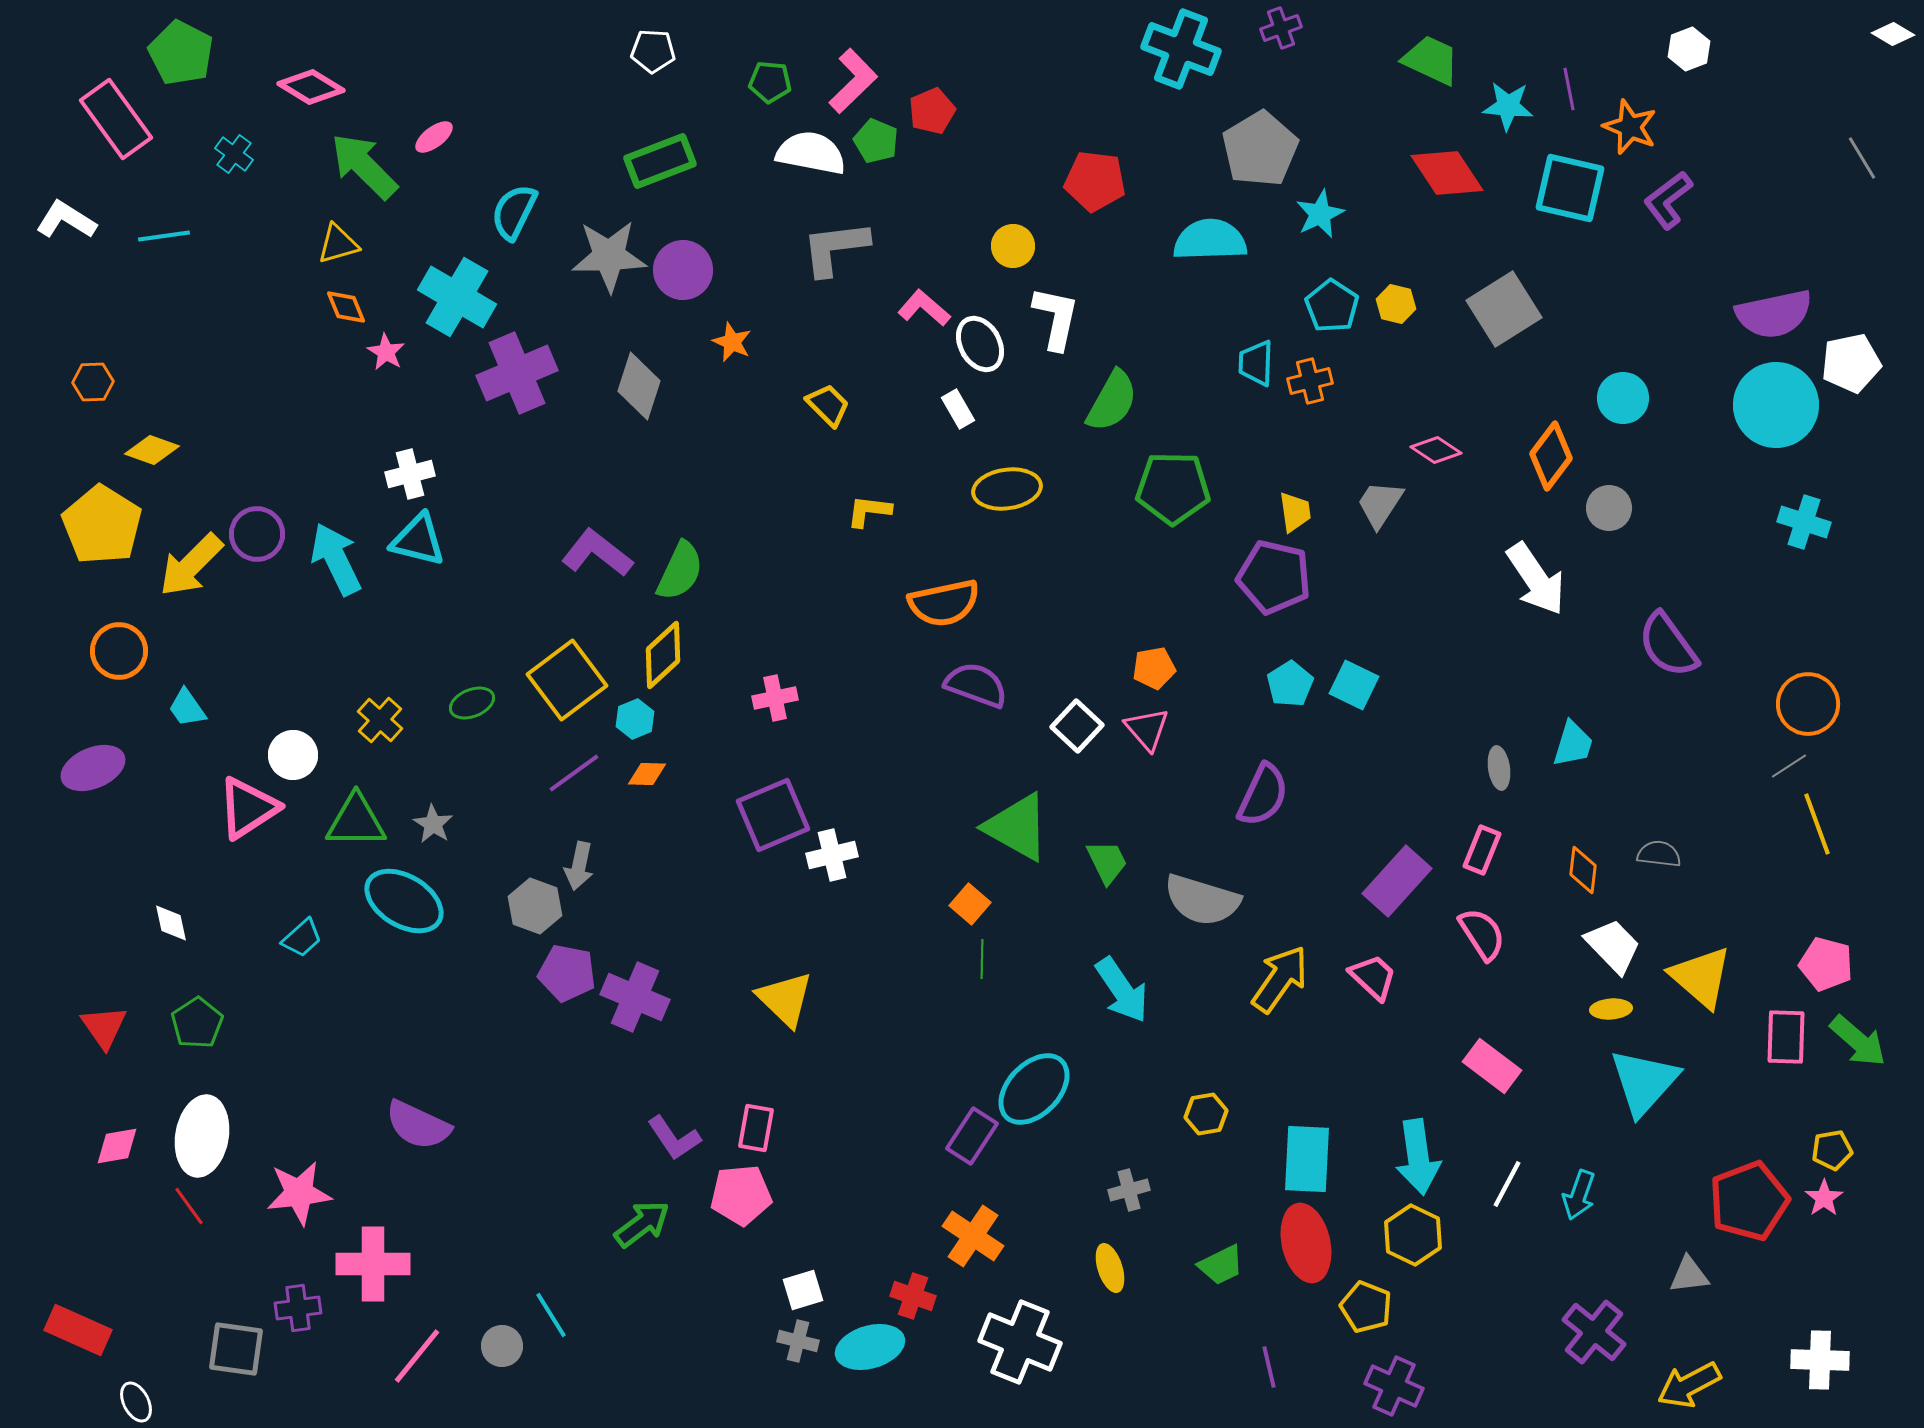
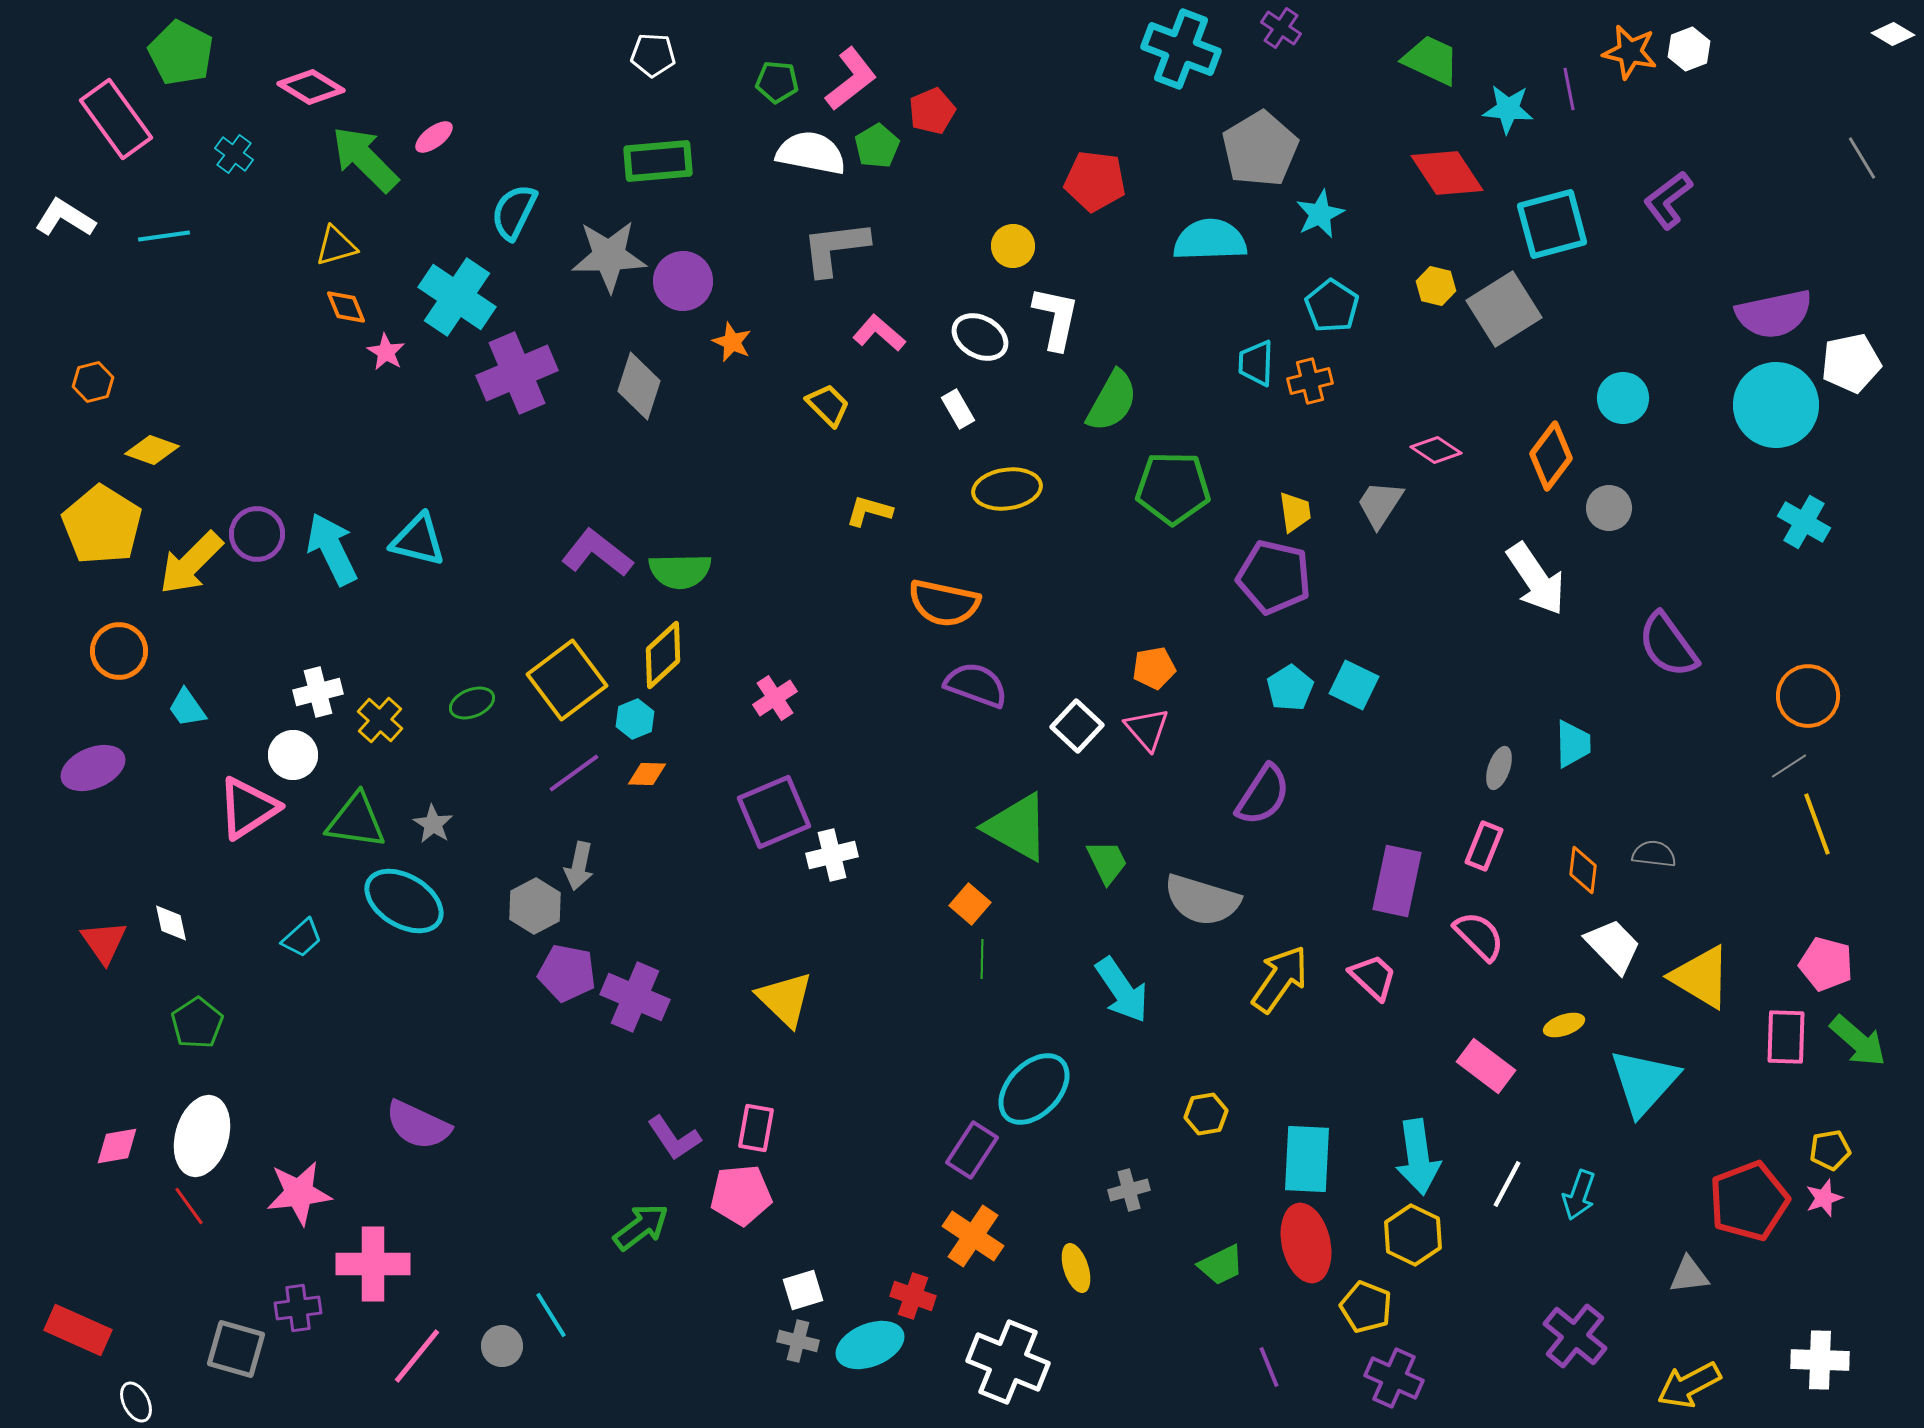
purple cross at (1281, 28): rotated 36 degrees counterclockwise
white pentagon at (653, 51): moved 4 px down
pink L-shape at (853, 81): moved 2 px left, 2 px up; rotated 6 degrees clockwise
green pentagon at (770, 82): moved 7 px right
cyan star at (1508, 106): moved 3 px down
orange star at (1630, 127): moved 75 px up; rotated 10 degrees counterclockwise
green pentagon at (876, 141): moved 1 px right, 5 px down; rotated 18 degrees clockwise
green rectangle at (660, 161): moved 2 px left; rotated 16 degrees clockwise
green arrow at (364, 166): moved 1 px right, 7 px up
cyan square at (1570, 188): moved 18 px left, 36 px down; rotated 28 degrees counterclockwise
white L-shape at (66, 220): moved 1 px left, 2 px up
yellow triangle at (338, 244): moved 2 px left, 2 px down
purple circle at (683, 270): moved 11 px down
cyan cross at (457, 297): rotated 4 degrees clockwise
yellow hexagon at (1396, 304): moved 40 px right, 18 px up
pink L-shape at (924, 308): moved 45 px left, 25 px down
white ellipse at (980, 344): moved 7 px up; rotated 32 degrees counterclockwise
orange hexagon at (93, 382): rotated 12 degrees counterclockwise
white cross at (410, 474): moved 92 px left, 218 px down
yellow L-shape at (869, 511): rotated 9 degrees clockwise
cyan cross at (1804, 522): rotated 12 degrees clockwise
cyan arrow at (336, 559): moved 4 px left, 10 px up
yellow arrow at (191, 565): moved 2 px up
green semicircle at (680, 571): rotated 64 degrees clockwise
orange semicircle at (944, 603): rotated 24 degrees clockwise
cyan pentagon at (1290, 684): moved 4 px down
pink cross at (775, 698): rotated 21 degrees counterclockwise
orange circle at (1808, 704): moved 8 px up
cyan trapezoid at (1573, 744): rotated 18 degrees counterclockwise
gray ellipse at (1499, 768): rotated 27 degrees clockwise
purple semicircle at (1263, 795): rotated 8 degrees clockwise
purple square at (773, 815): moved 1 px right, 3 px up
green triangle at (356, 821): rotated 8 degrees clockwise
pink rectangle at (1482, 850): moved 2 px right, 4 px up
gray semicircle at (1659, 854): moved 5 px left
purple rectangle at (1397, 881): rotated 30 degrees counterclockwise
gray hexagon at (535, 906): rotated 12 degrees clockwise
pink semicircle at (1482, 934): moved 3 px left, 2 px down; rotated 12 degrees counterclockwise
yellow triangle at (1701, 977): rotated 10 degrees counterclockwise
yellow ellipse at (1611, 1009): moved 47 px left, 16 px down; rotated 15 degrees counterclockwise
red triangle at (104, 1027): moved 85 px up
pink rectangle at (1492, 1066): moved 6 px left
white ellipse at (202, 1136): rotated 6 degrees clockwise
purple rectangle at (972, 1136): moved 14 px down
yellow pentagon at (1832, 1150): moved 2 px left
pink star at (1824, 1198): rotated 15 degrees clockwise
green arrow at (642, 1224): moved 1 px left, 3 px down
yellow ellipse at (1110, 1268): moved 34 px left
purple cross at (1594, 1332): moved 19 px left, 4 px down
white cross at (1020, 1342): moved 12 px left, 20 px down
cyan ellipse at (870, 1347): moved 2 px up; rotated 6 degrees counterclockwise
gray square at (236, 1349): rotated 8 degrees clockwise
purple line at (1269, 1367): rotated 9 degrees counterclockwise
purple cross at (1394, 1386): moved 8 px up
